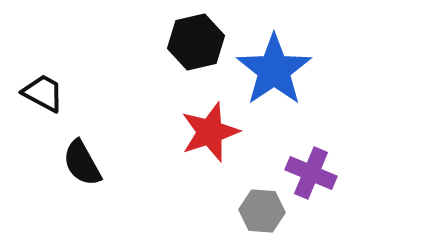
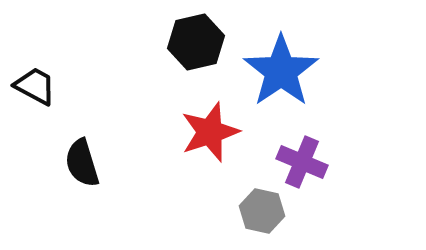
blue star: moved 7 px right, 1 px down
black trapezoid: moved 8 px left, 7 px up
black semicircle: rotated 12 degrees clockwise
purple cross: moved 9 px left, 11 px up
gray hexagon: rotated 9 degrees clockwise
